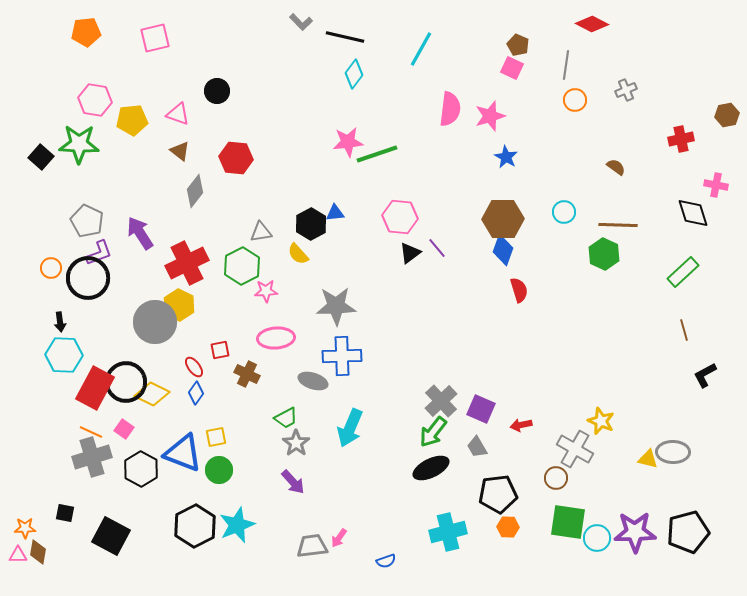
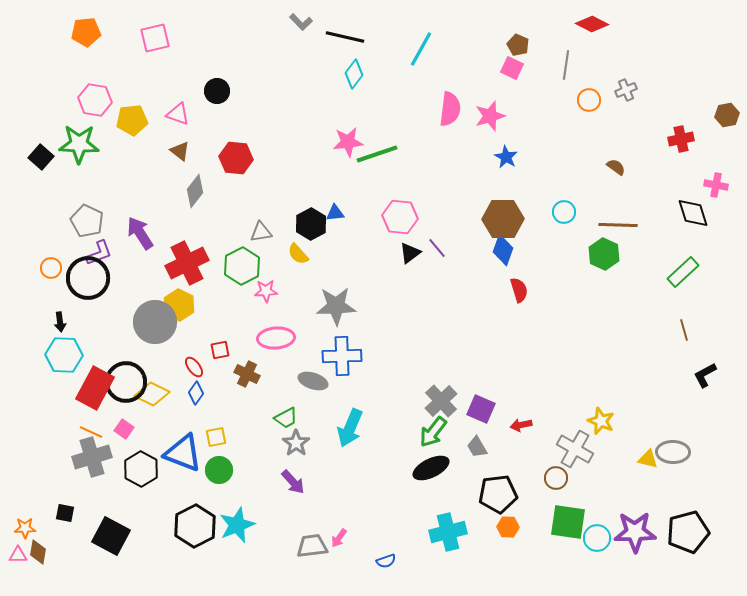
orange circle at (575, 100): moved 14 px right
